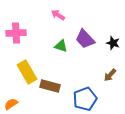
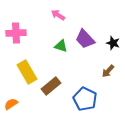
brown arrow: moved 2 px left, 4 px up
brown rectangle: moved 1 px right; rotated 54 degrees counterclockwise
blue pentagon: rotated 25 degrees counterclockwise
